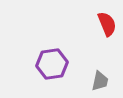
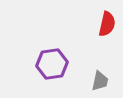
red semicircle: rotated 35 degrees clockwise
